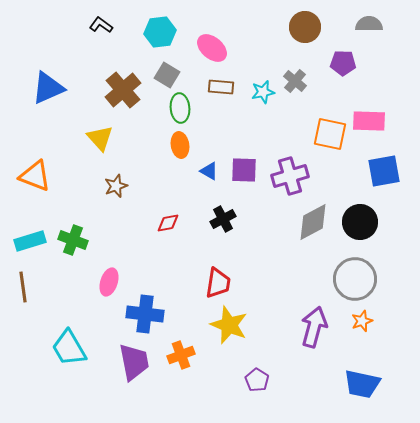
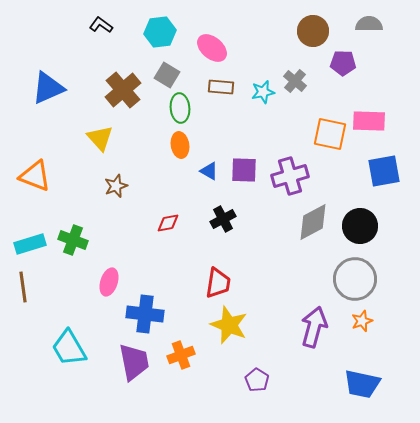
brown circle at (305, 27): moved 8 px right, 4 px down
black circle at (360, 222): moved 4 px down
cyan rectangle at (30, 241): moved 3 px down
